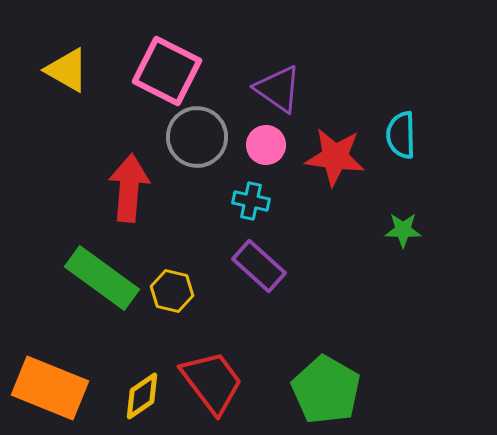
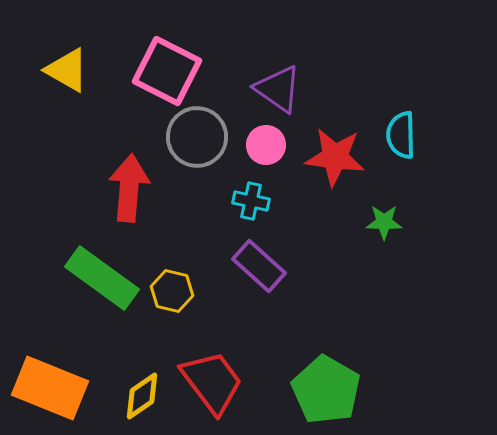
green star: moved 19 px left, 8 px up
